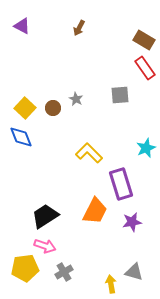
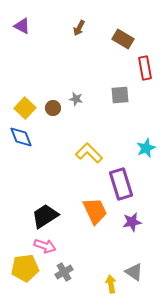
brown rectangle: moved 21 px left, 1 px up
red rectangle: rotated 25 degrees clockwise
gray star: rotated 16 degrees counterclockwise
orange trapezoid: rotated 52 degrees counterclockwise
gray triangle: rotated 18 degrees clockwise
